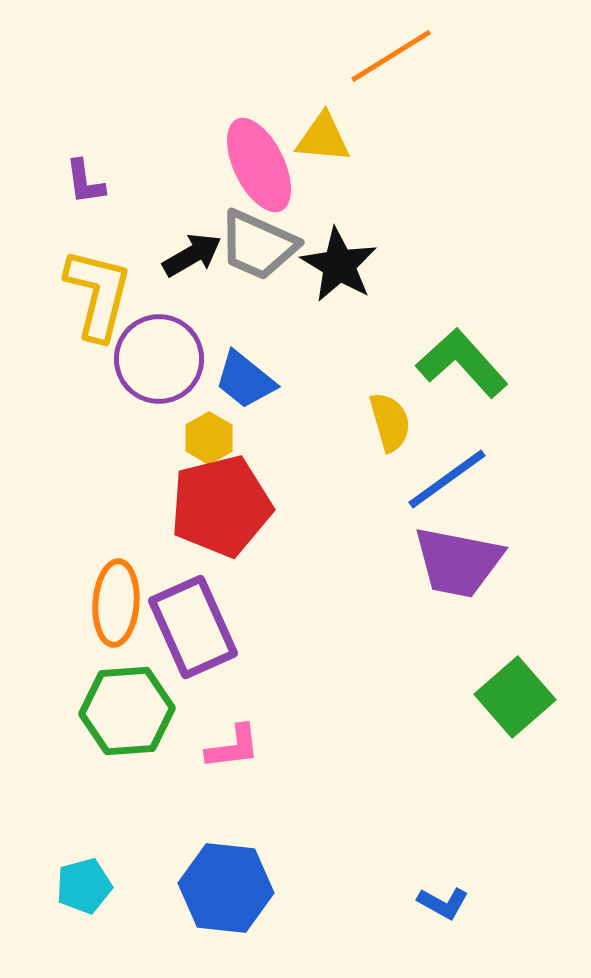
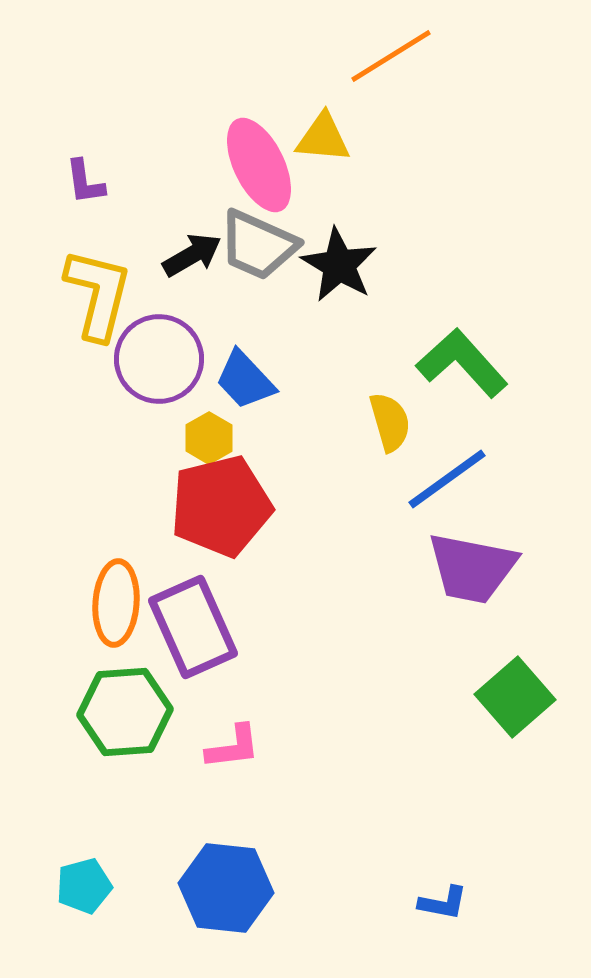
blue trapezoid: rotated 8 degrees clockwise
purple trapezoid: moved 14 px right, 6 px down
green hexagon: moved 2 px left, 1 px down
blue L-shape: rotated 18 degrees counterclockwise
